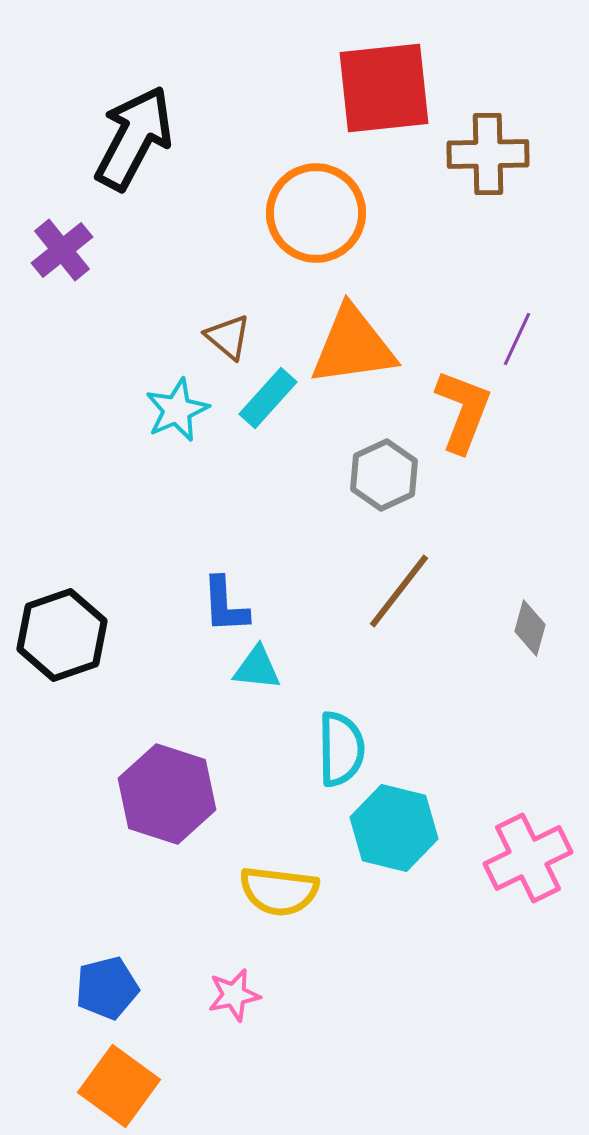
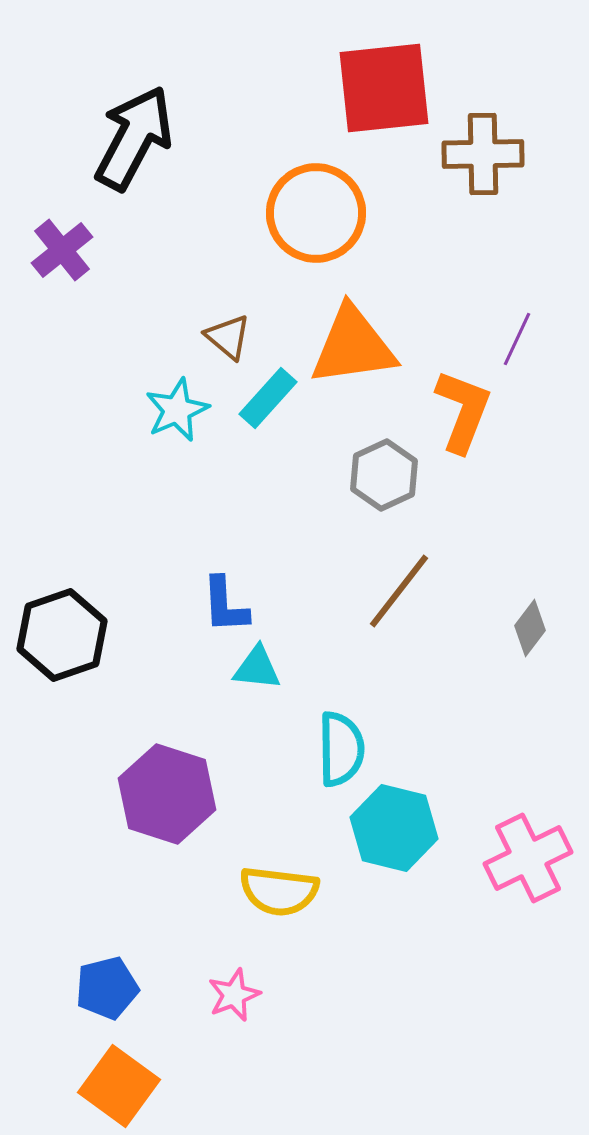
brown cross: moved 5 px left
gray diamond: rotated 22 degrees clockwise
pink star: rotated 10 degrees counterclockwise
